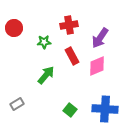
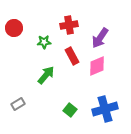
gray rectangle: moved 1 px right
blue cross: rotated 20 degrees counterclockwise
